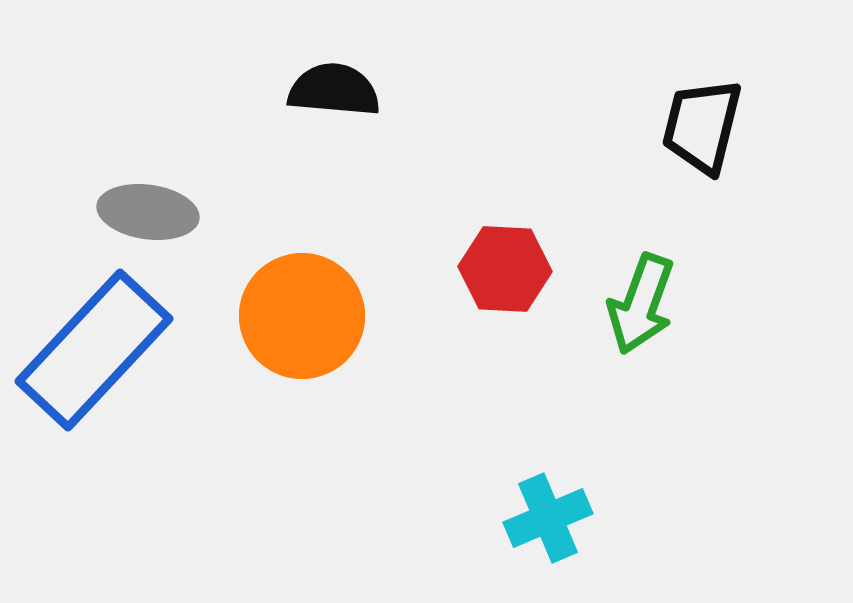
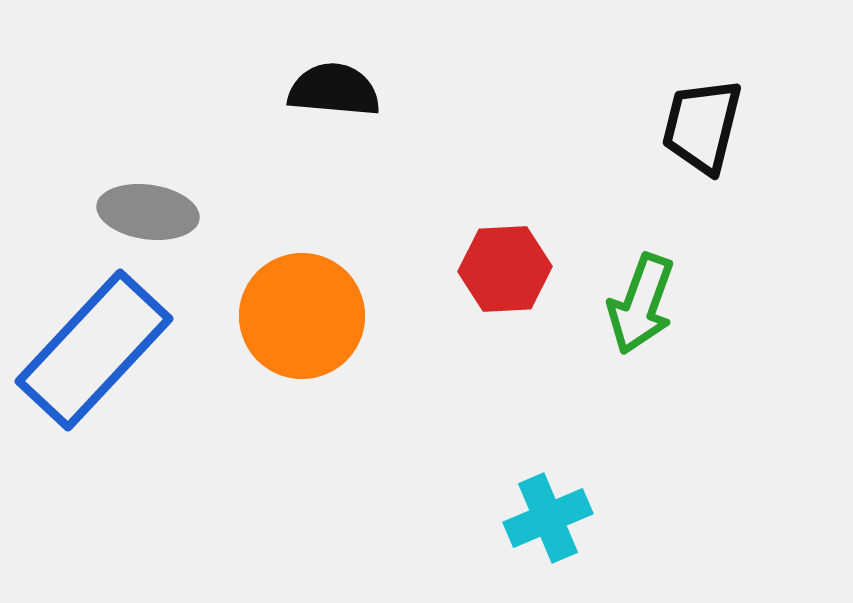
red hexagon: rotated 6 degrees counterclockwise
